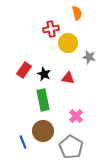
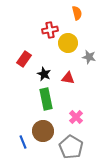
red cross: moved 1 px left, 1 px down
red rectangle: moved 11 px up
green rectangle: moved 3 px right, 1 px up
pink cross: moved 1 px down
